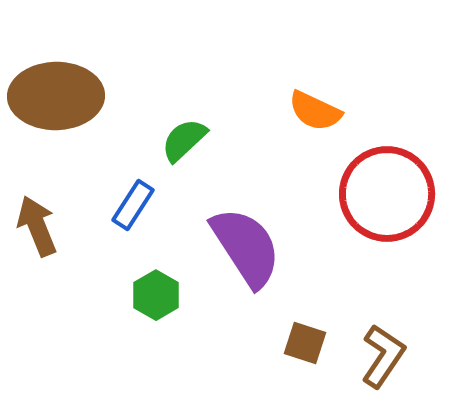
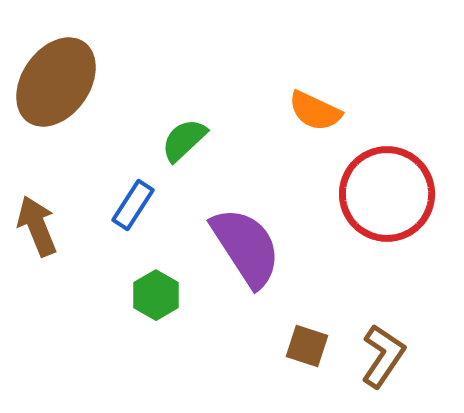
brown ellipse: moved 14 px up; rotated 54 degrees counterclockwise
brown square: moved 2 px right, 3 px down
